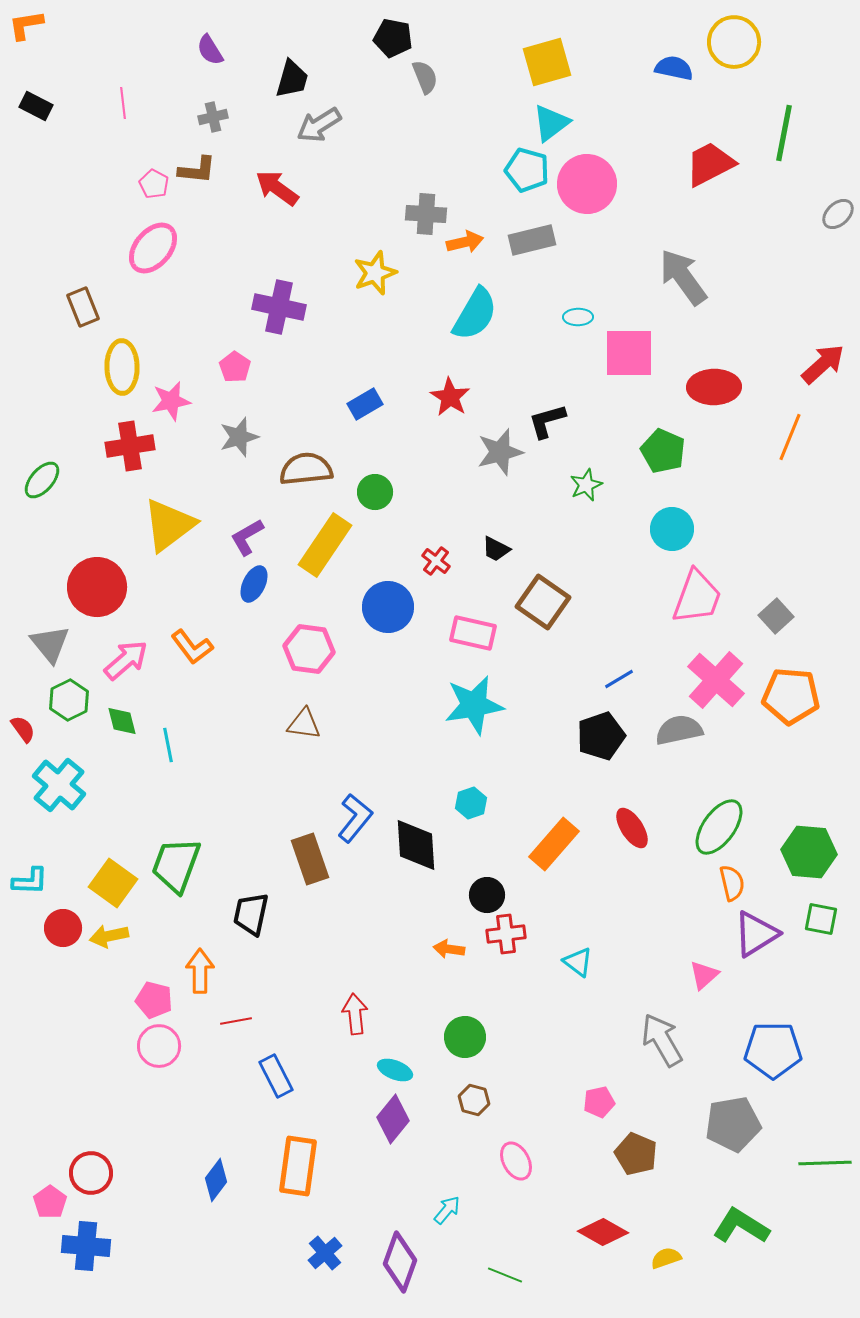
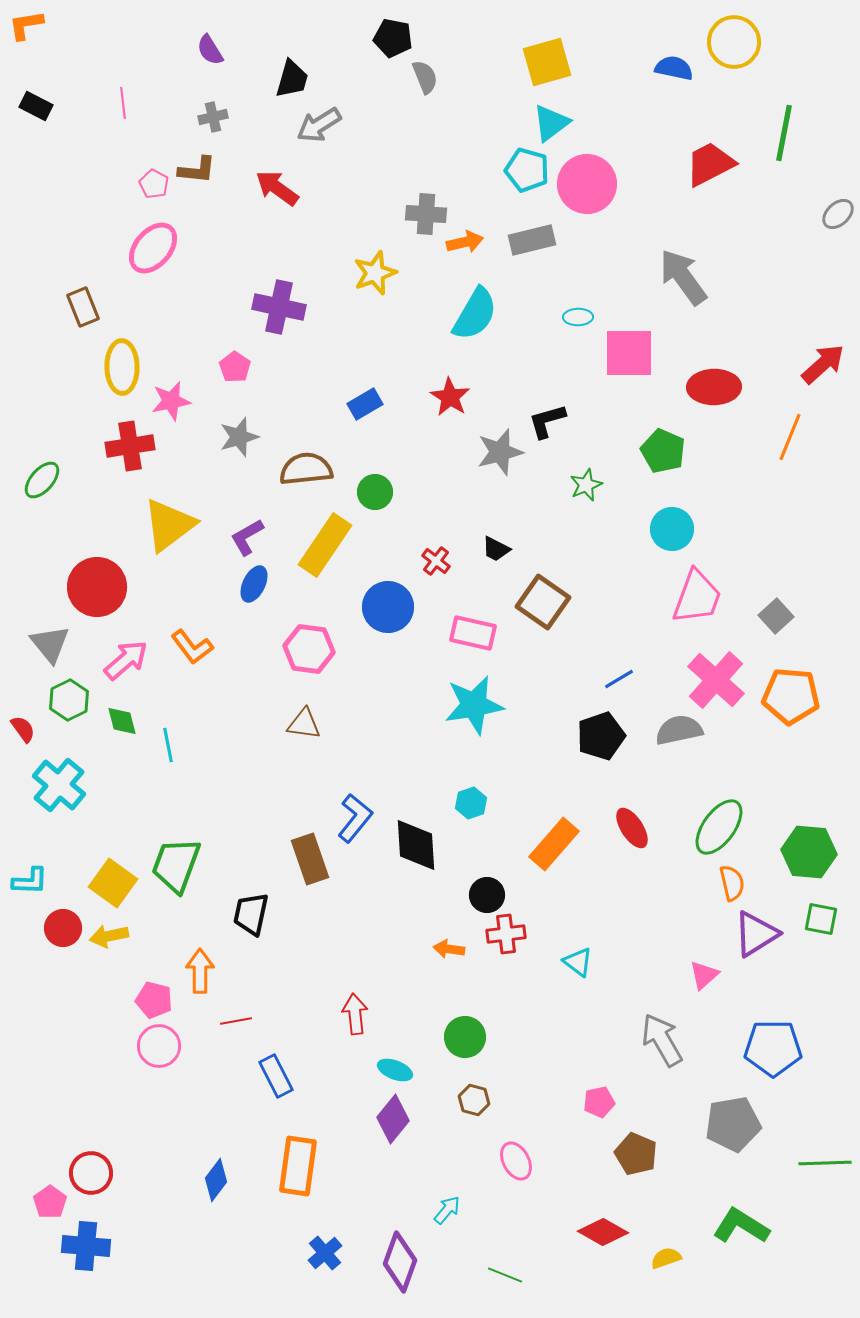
blue pentagon at (773, 1050): moved 2 px up
